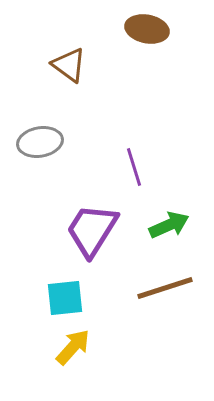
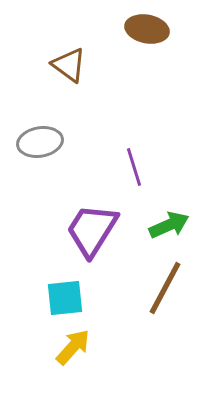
brown line: rotated 44 degrees counterclockwise
